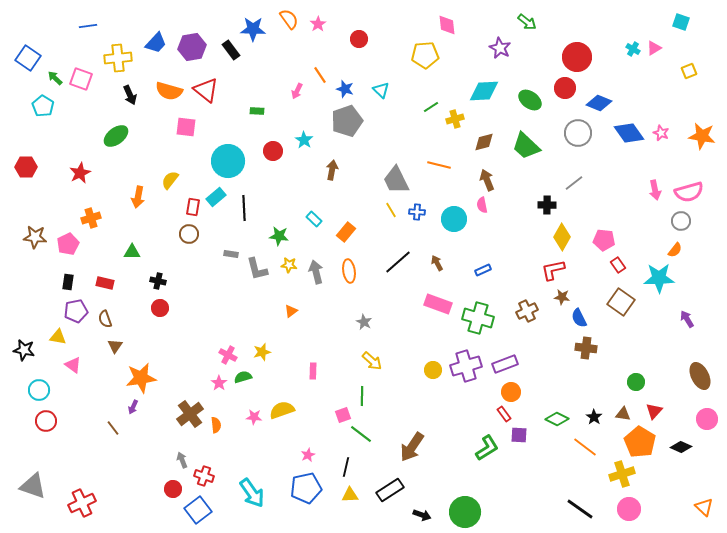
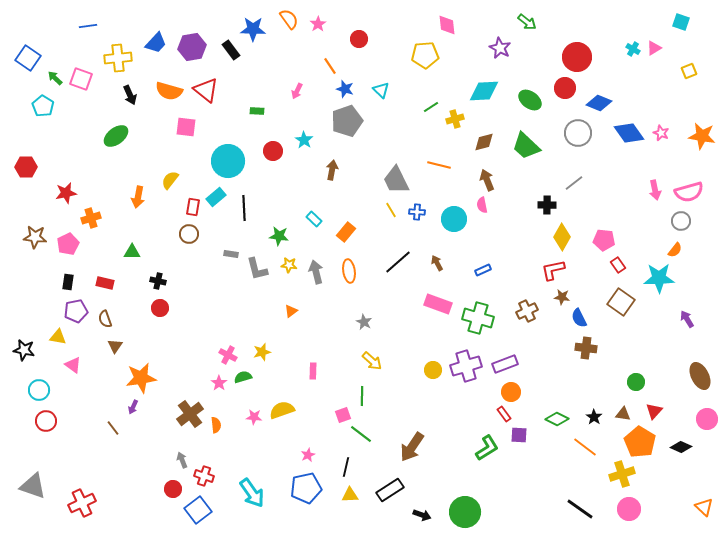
orange line at (320, 75): moved 10 px right, 9 px up
red star at (80, 173): moved 14 px left, 20 px down; rotated 15 degrees clockwise
